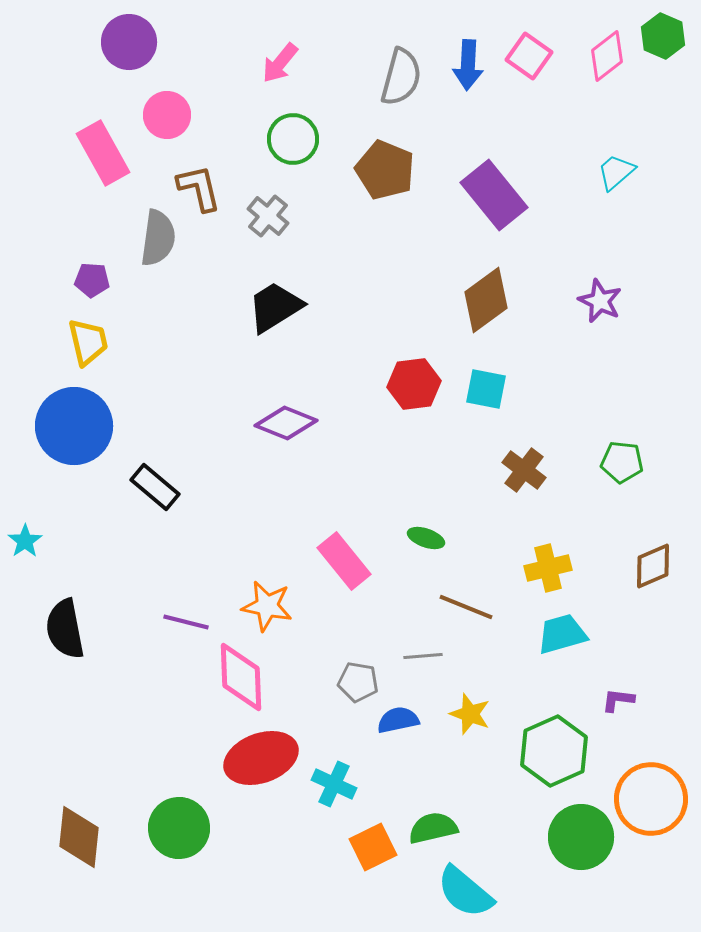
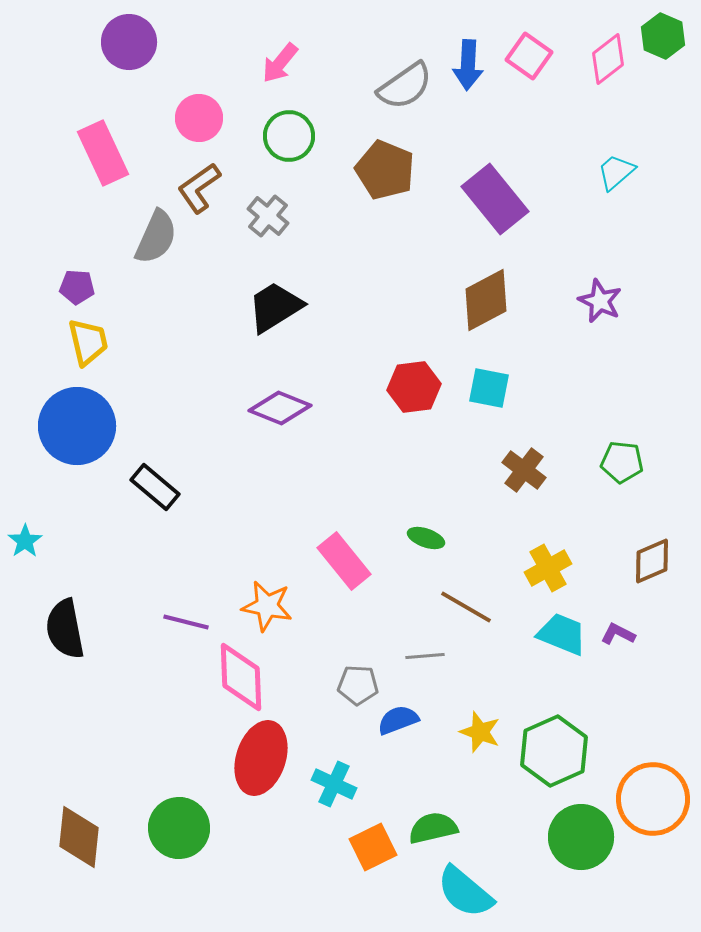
pink diamond at (607, 56): moved 1 px right, 3 px down
gray semicircle at (401, 77): moved 4 px right, 9 px down; rotated 40 degrees clockwise
pink circle at (167, 115): moved 32 px right, 3 px down
green circle at (293, 139): moved 4 px left, 3 px up
pink rectangle at (103, 153): rotated 4 degrees clockwise
brown L-shape at (199, 188): rotated 112 degrees counterclockwise
purple rectangle at (494, 195): moved 1 px right, 4 px down
gray semicircle at (158, 238): moved 2 px left, 1 px up; rotated 16 degrees clockwise
purple pentagon at (92, 280): moved 15 px left, 7 px down
brown diamond at (486, 300): rotated 8 degrees clockwise
red hexagon at (414, 384): moved 3 px down
cyan square at (486, 389): moved 3 px right, 1 px up
purple diamond at (286, 423): moved 6 px left, 15 px up
blue circle at (74, 426): moved 3 px right
brown diamond at (653, 566): moved 1 px left, 5 px up
yellow cross at (548, 568): rotated 15 degrees counterclockwise
brown line at (466, 607): rotated 8 degrees clockwise
cyan trapezoid at (562, 634): rotated 38 degrees clockwise
gray line at (423, 656): moved 2 px right
gray pentagon at (358, 682): moved 3 px down; rotated 6 degrees counterclockwise
purple L-shape at (618, 700): moved 66 px up; rotated 20 degrees clockwise
yellow star at (470, 714): moved 10 px right, 18 px down
blue semicircle at (398, 720): rotated 9 degrees counterclockwise
red ellipse at (261, 758): rotated 52 degrees counterclockwise
orange circle at (651, 799): moved 2 px right
